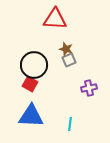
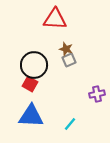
purple cross: moved 8 px right, 6 px down
cyan line: rotated 32 degrees clockwise
